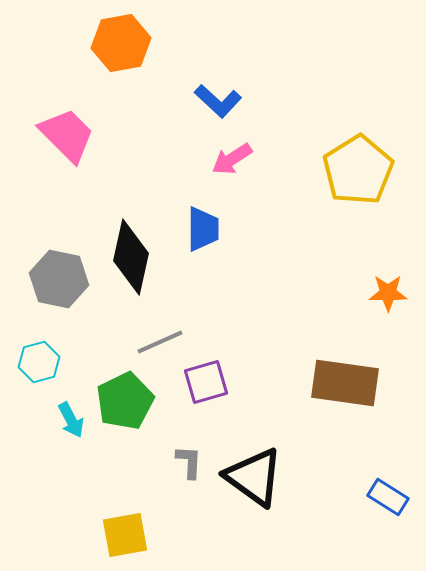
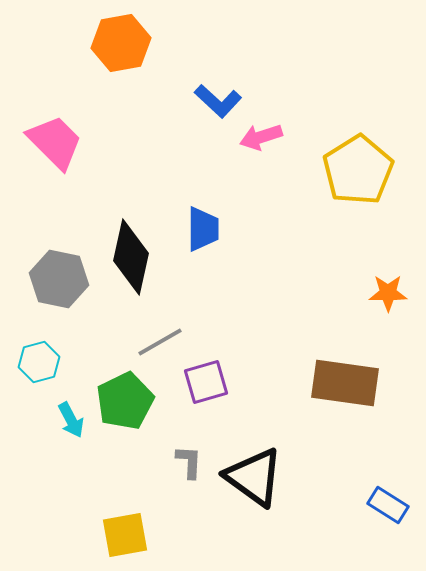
pink trapezoid: moved 12 px left, 7 px down
pink arrow: moved 29 px right, 22 px up; rotated 15 degrees clockwise
gray line: rotated 6 degrees counterclockwise
blue rectangle: moved 8 px down
